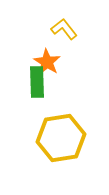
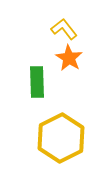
orange star: moved 22 px right, 4 px up
yellow hexagon: rotated 18 degrees counterclockwise
